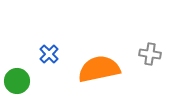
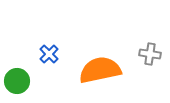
orange semicircle: moved 1 px right, 1 px down
